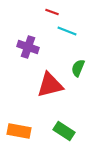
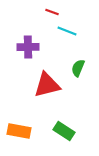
purple cross: rotated 20 degrees counterclockwise
red triangle: moved 3 px left
